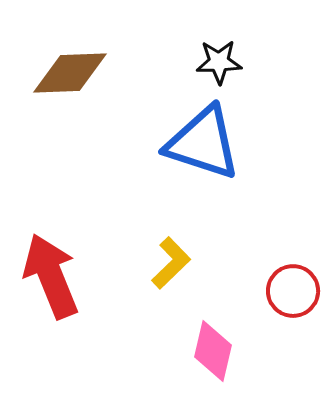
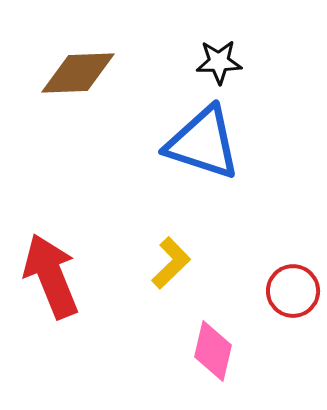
brown diamond: moved 8 px right
